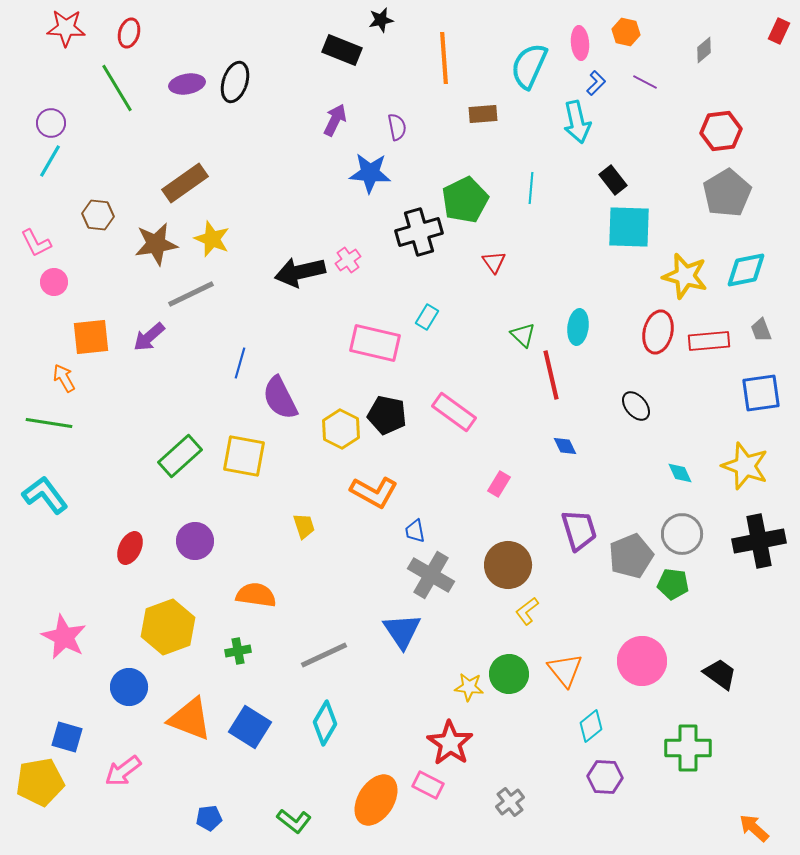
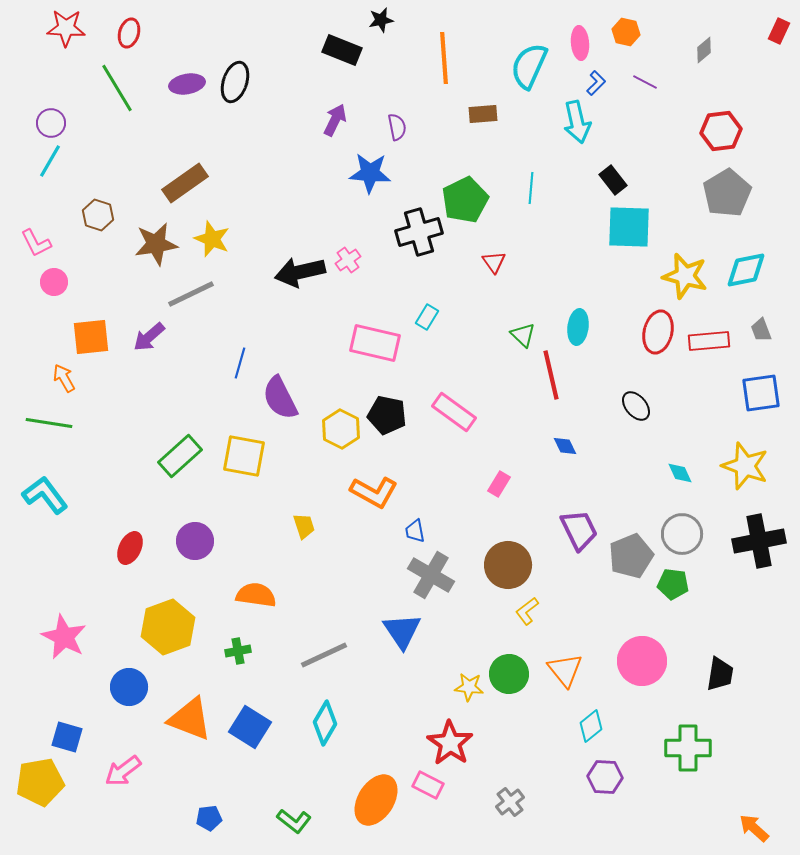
brown hexagon at (98, 215): rotated 12 degrees clockwise
purple trapezoid at (579, 530): rotated 9 degrees counterclockwise
black trapezoid at (720, 674): rotated 63 degrees clockwise
